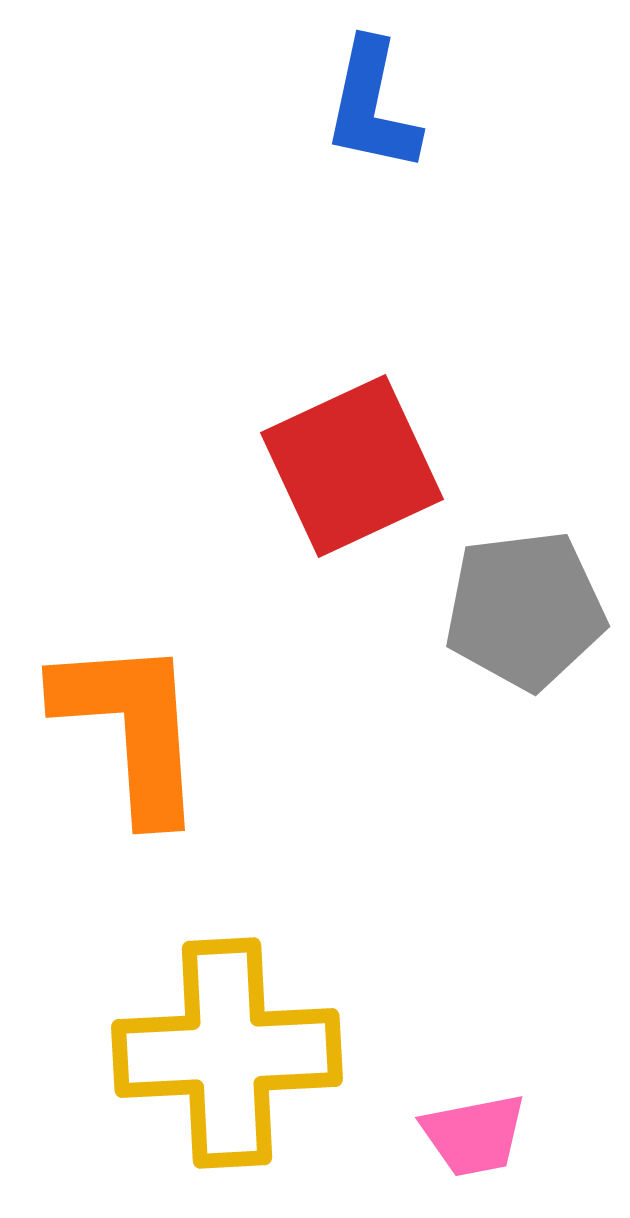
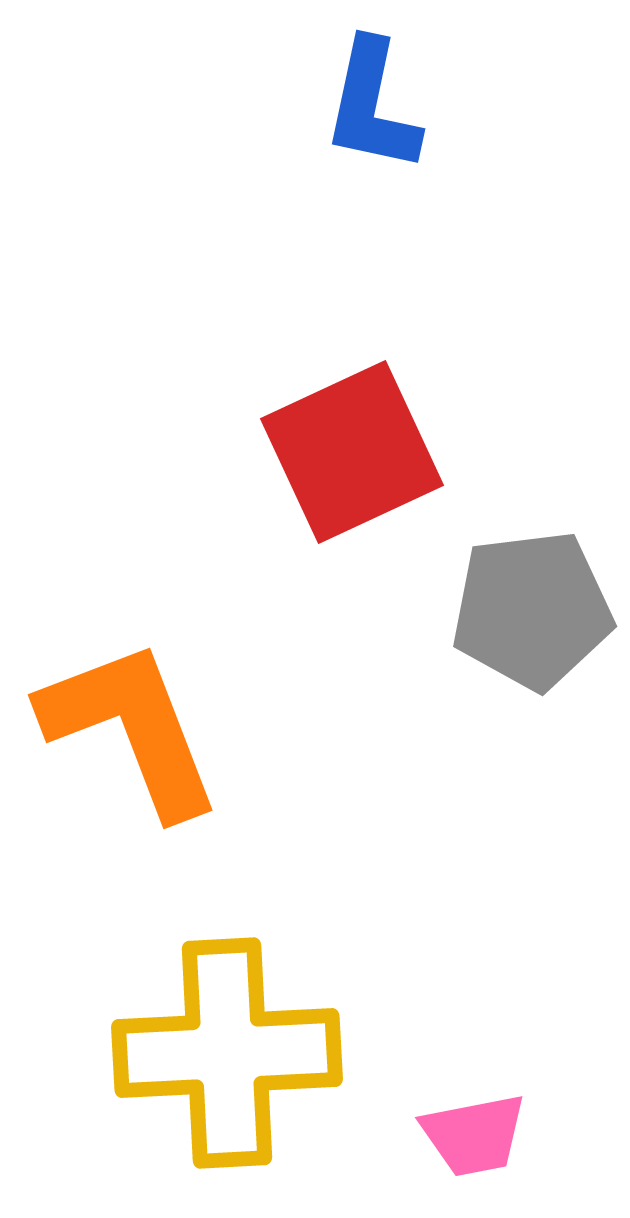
red square: moved 14 px up
gray pentagon: moved 7 px right
orange L-shape: rotated 17 degrees counterclockwise
